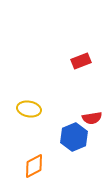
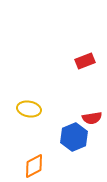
red rectangle: moved 4 px right
